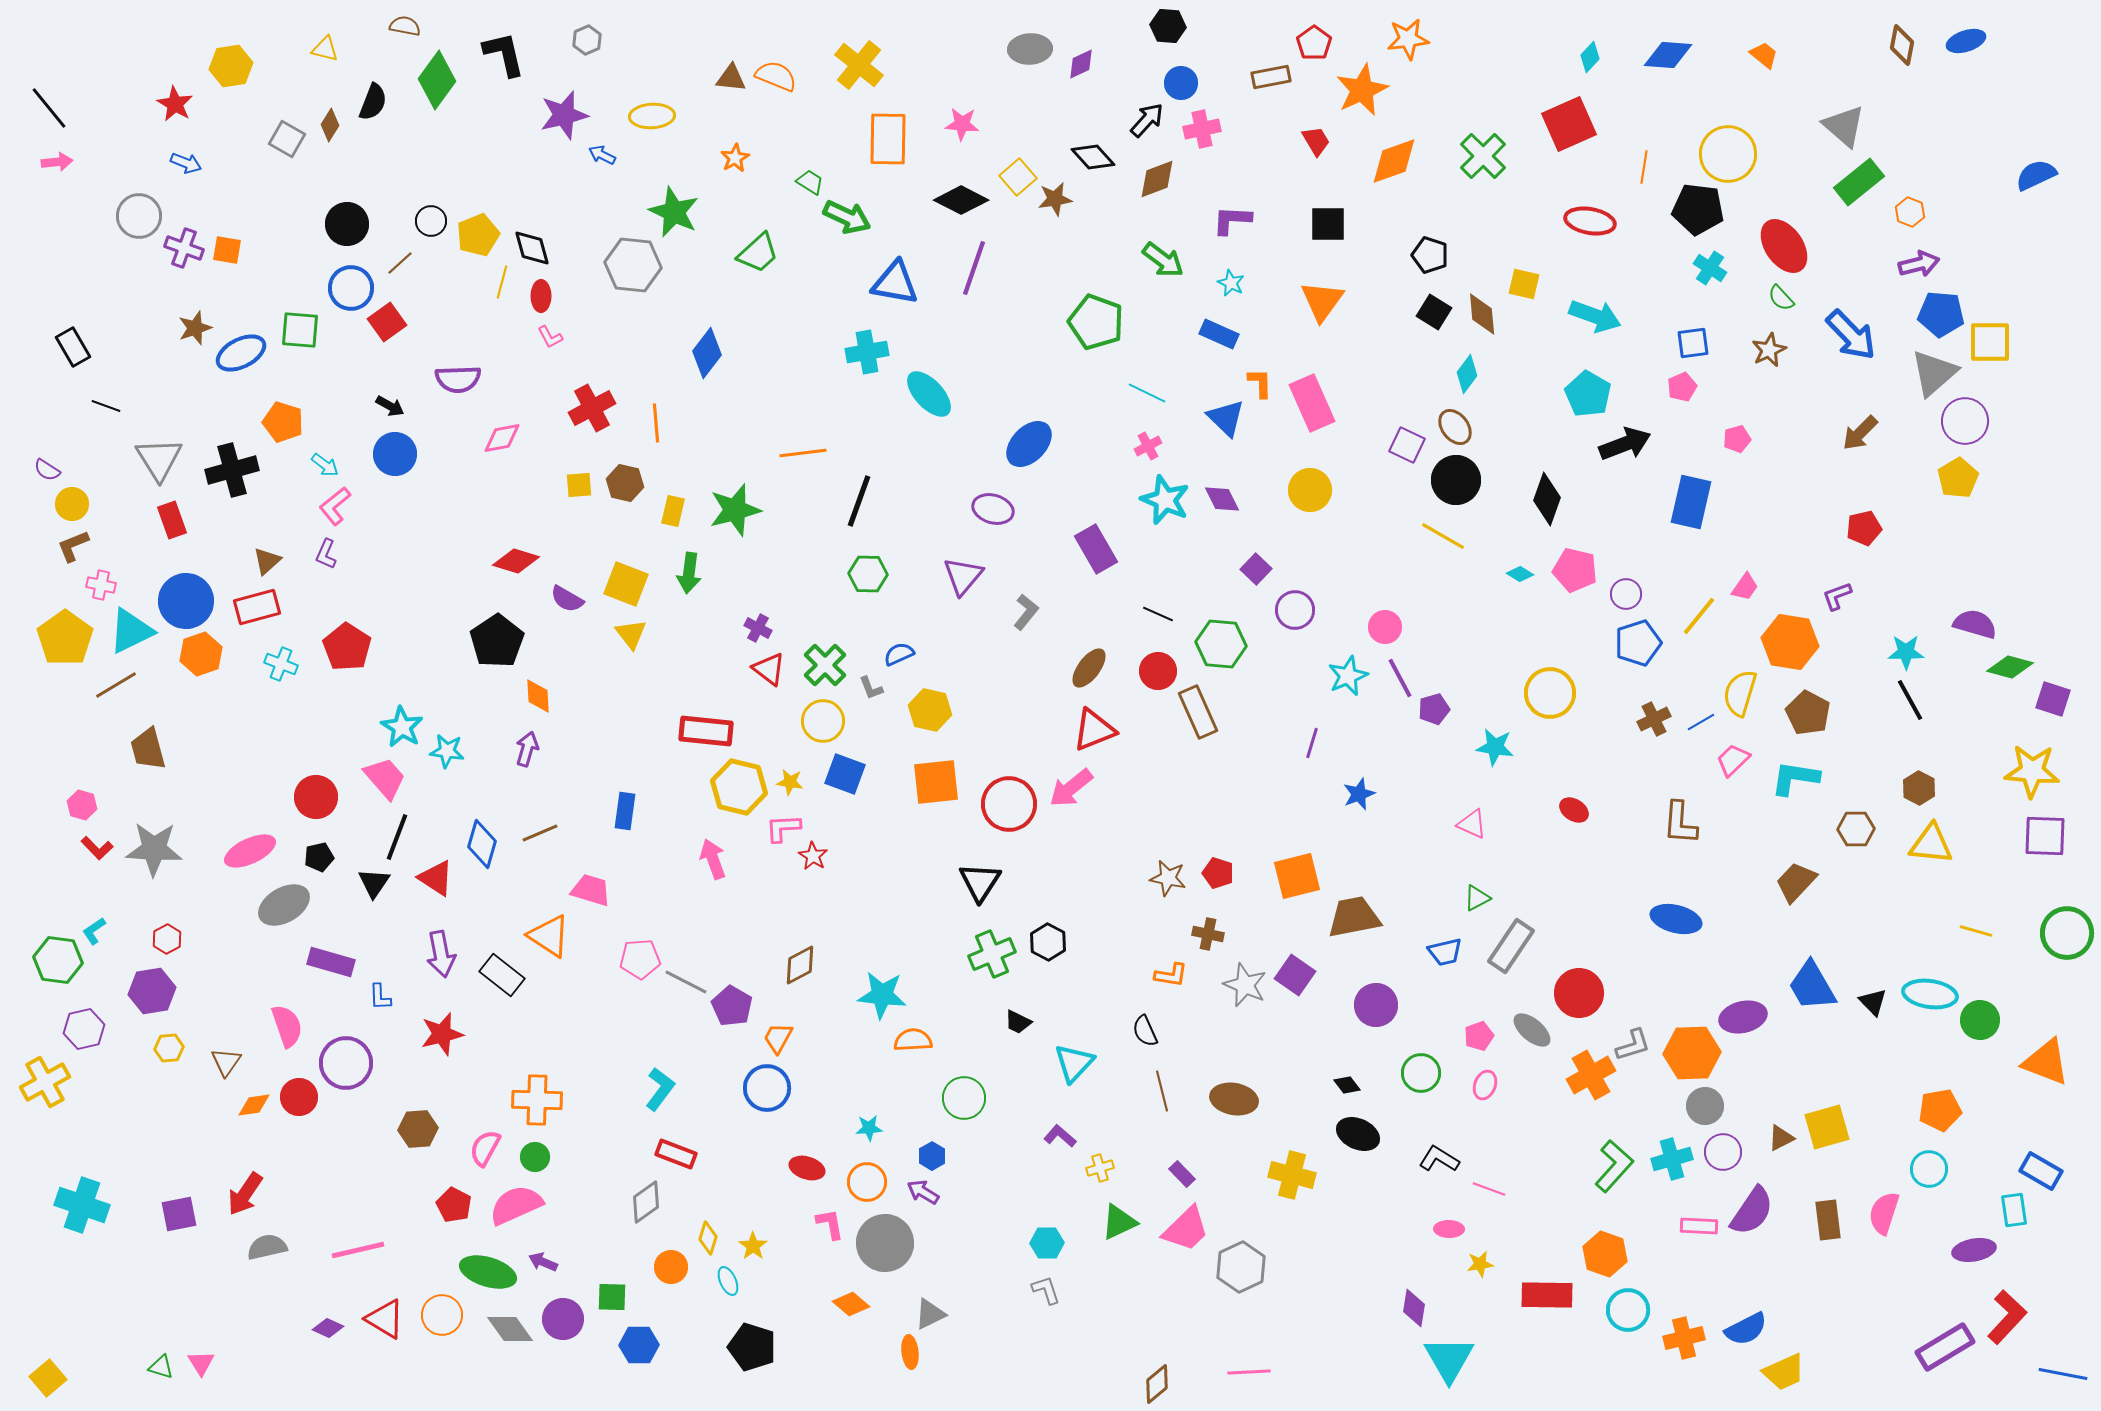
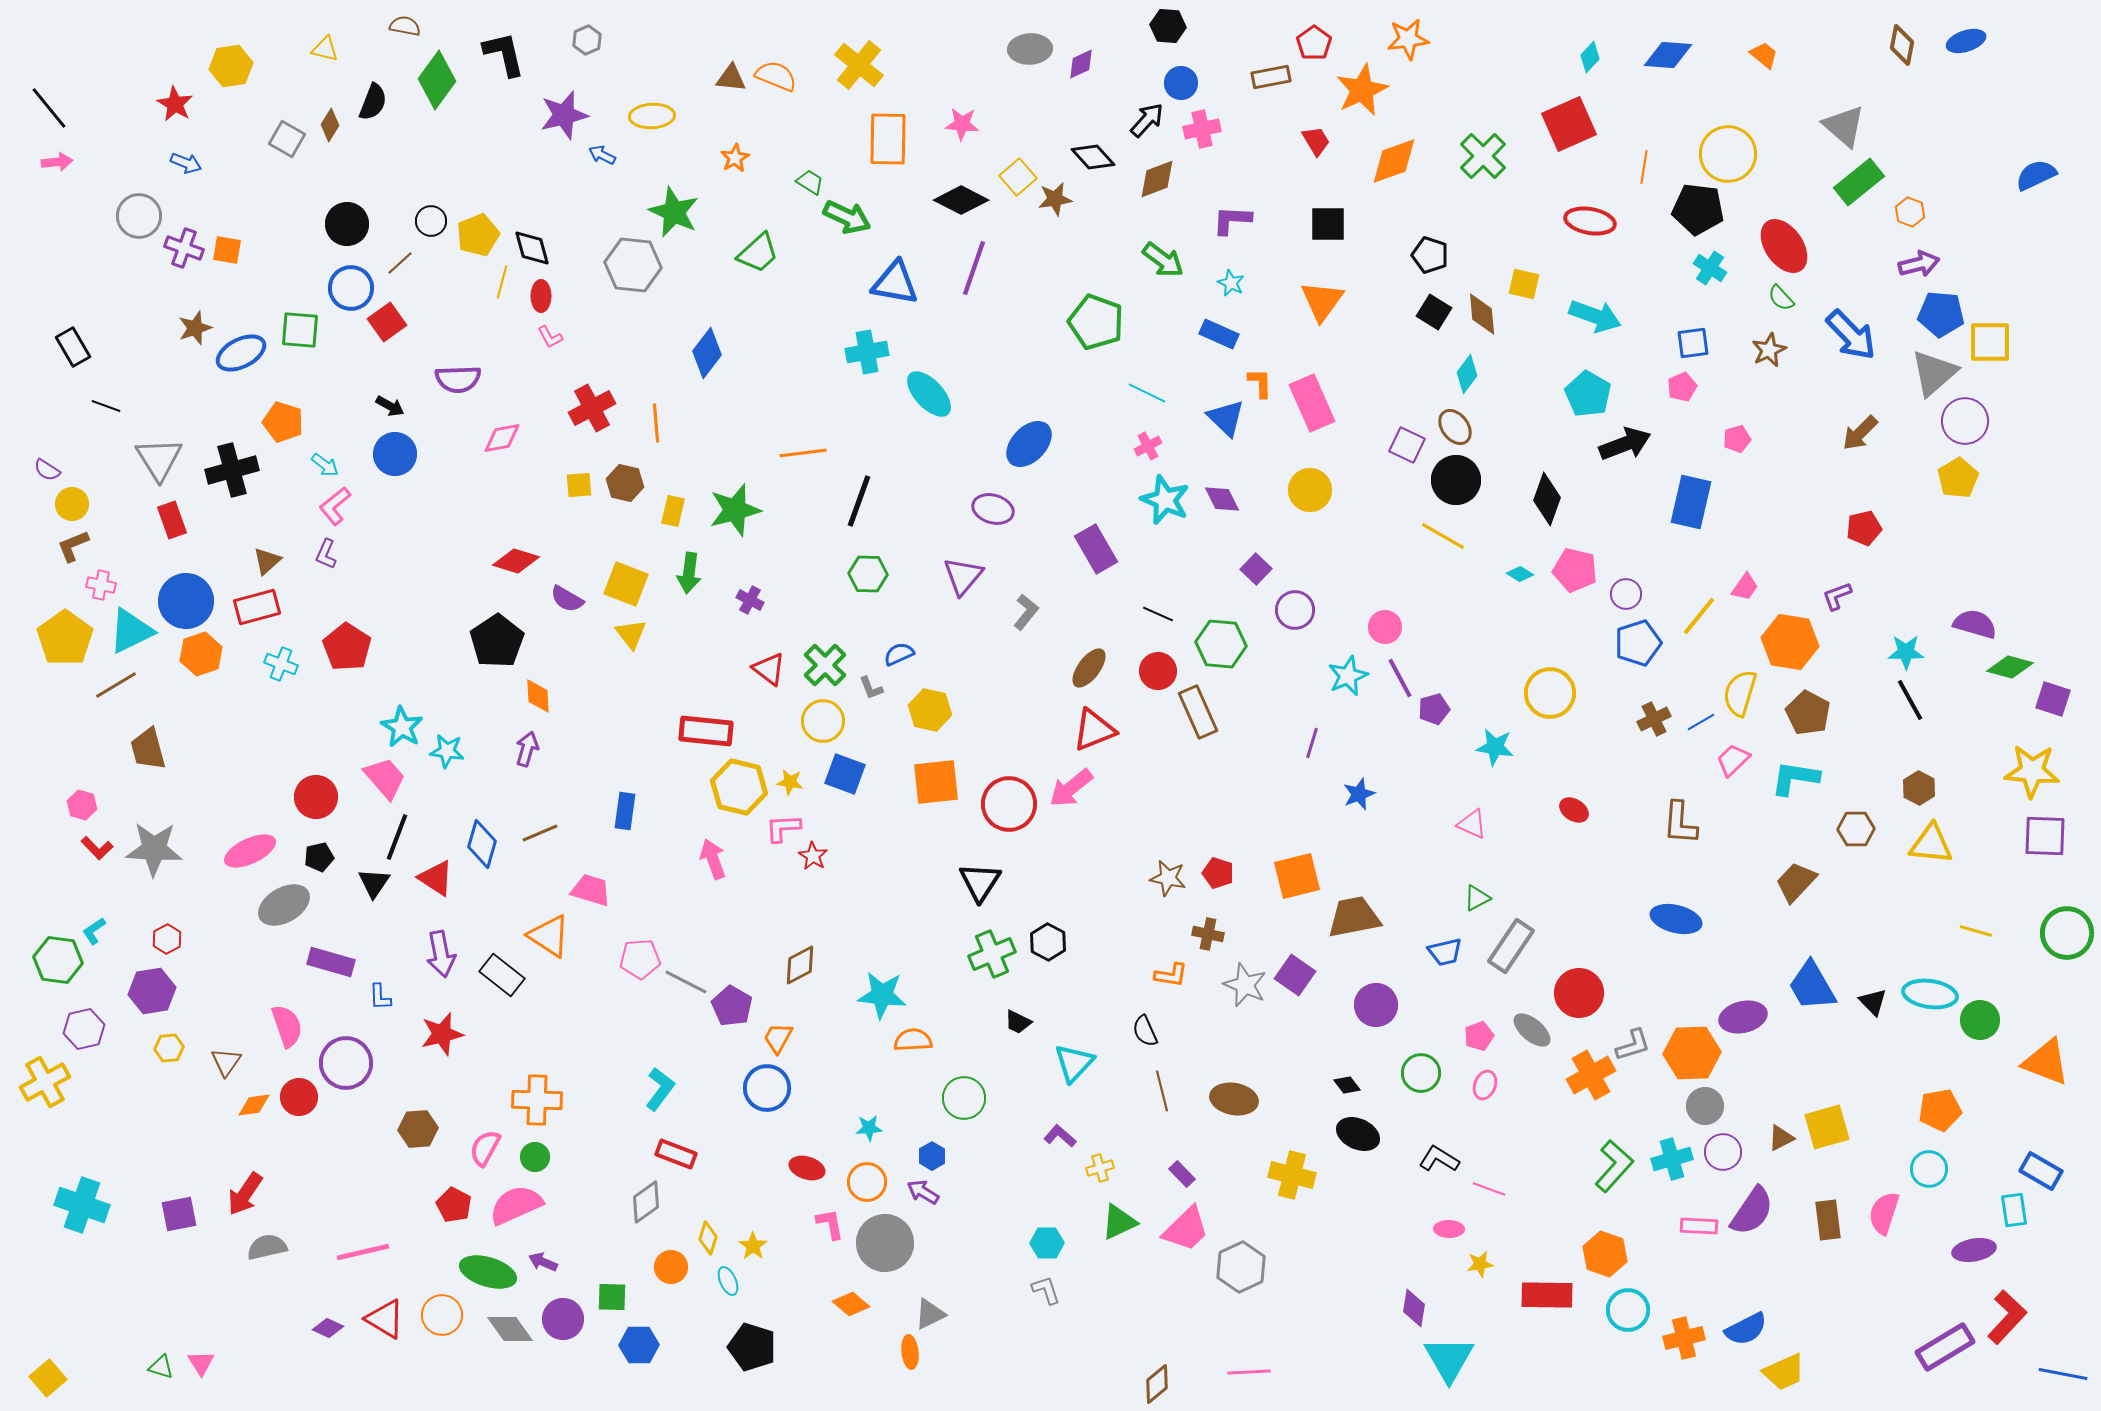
purple cross at (758, 628): moved 8 px left, 28 px up
pink line at (358, 1250): moved 5 px right, 2 px down
